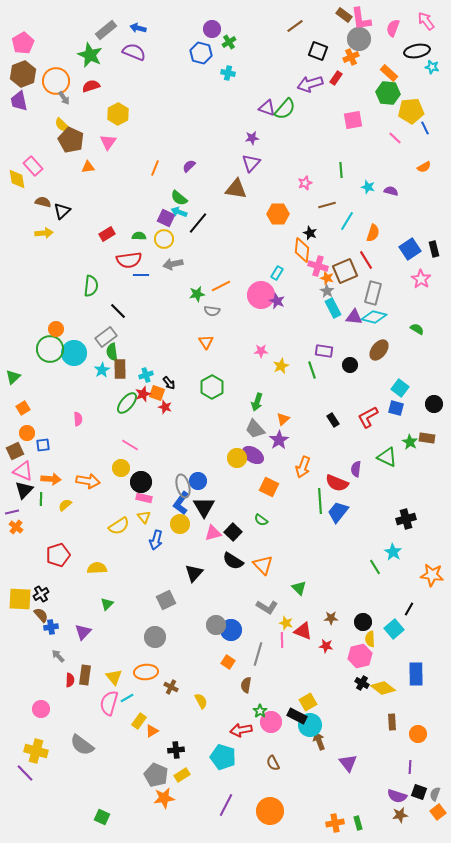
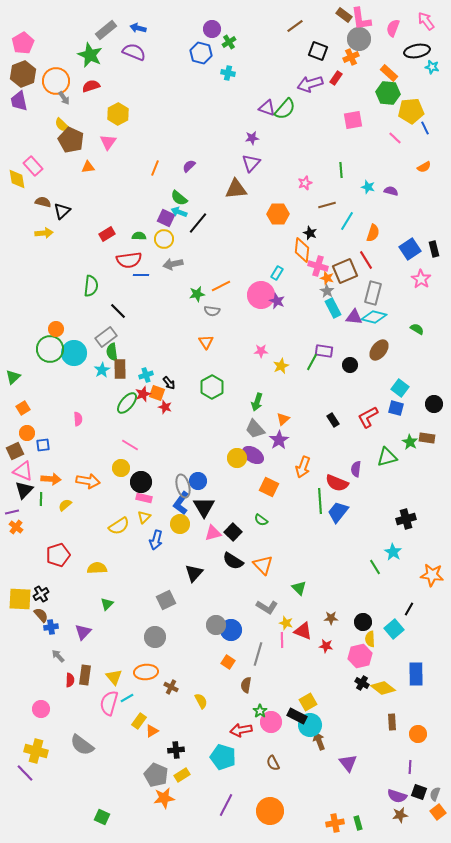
brown triangle at (236, 189): rotated 15 degrees counterclockwise
green line at (312, 370): moved 8 px up; rotated 48 degrees clockwise
green triangle at (387, 457): rotated 40 degrees counterclockwise
yellow triangle at (144, 517): rotated 24 degrees clockwise
